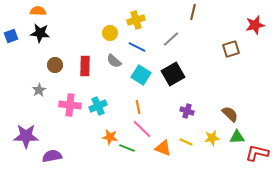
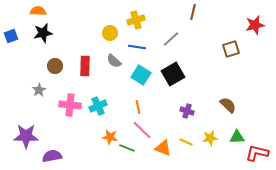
black star: moved 3 px right; rotated 18 degrees counterclockwise
blue line: rotated 18 degrees counterclockwise
brown circle: moved 1 px down
brown semicircle: moved 2 px left, 9 px up
pink line: moved 1 px down
yellow star: moved 2 px left
